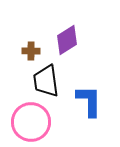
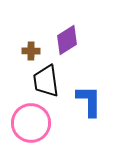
pink circle: moved 1 px down
